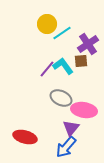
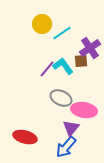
yellow circle: moved 5 px left
purple cross: moved 2 px right, 4 px down
